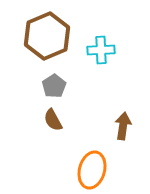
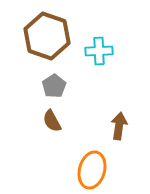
brown hexagon: rotated 18 degrees counterclockwise
cyan cross: moved 2 px left, 1 px down
brown semicircle: moved 1 px left, 1 px down
brown arrow: moved 4 px left
